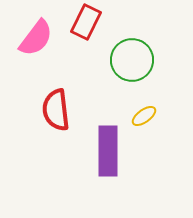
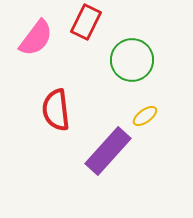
yellow ellipse: moved 1 px right
purple rectangle: rotated 42 degrees clockwise
